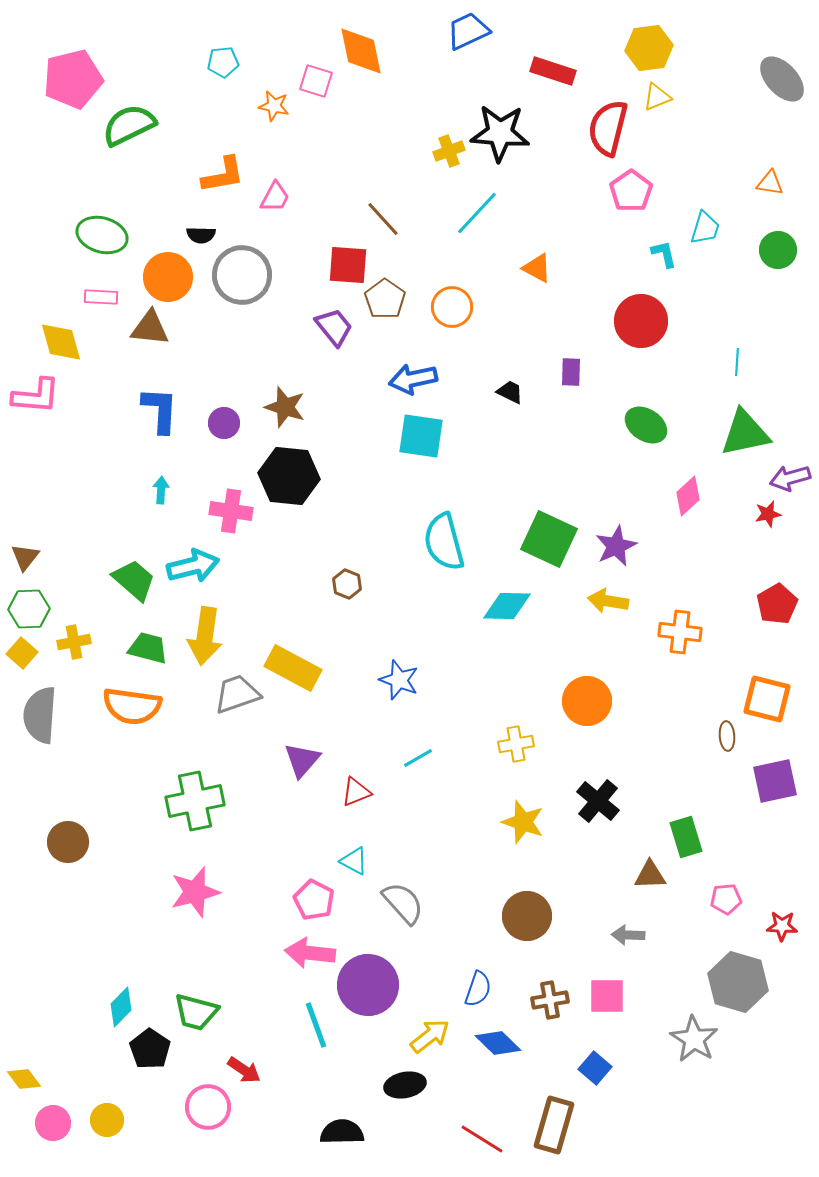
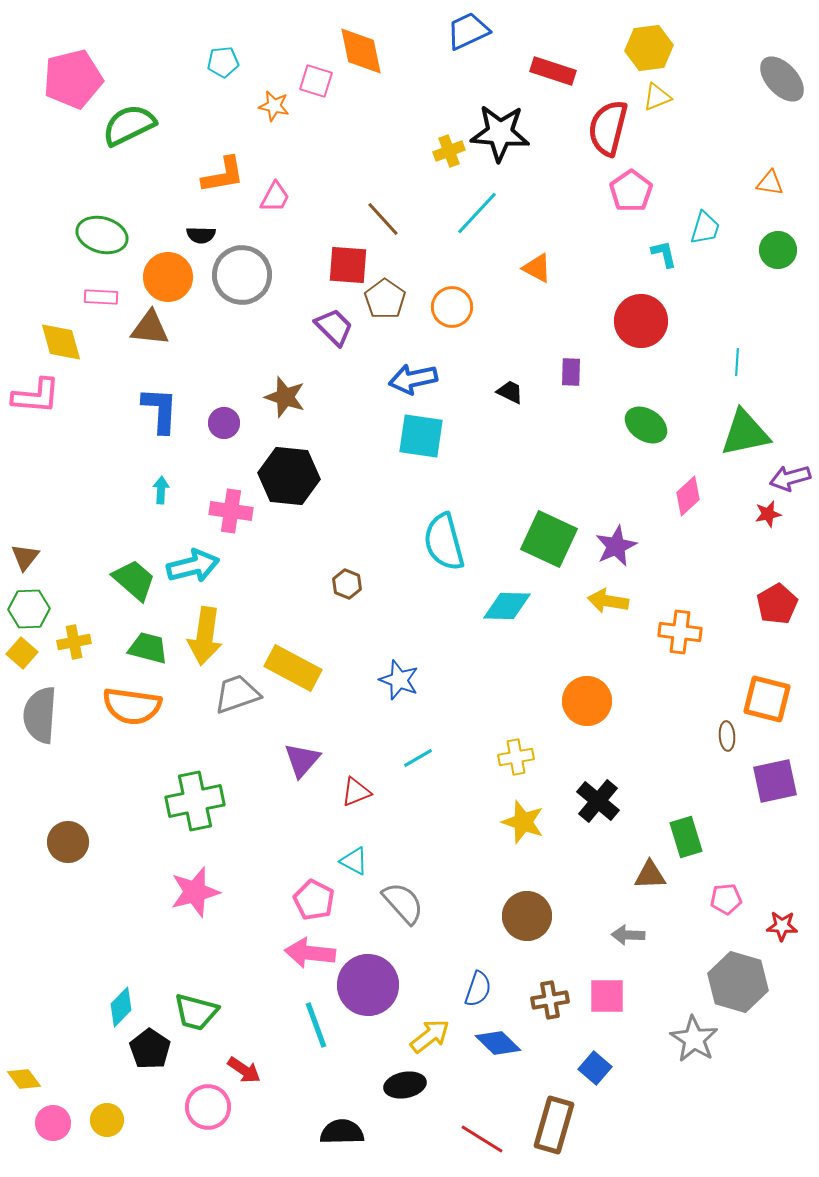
purple trapezoid at (334, 327): rotated 6 degrees counterclockwise
brown star at (285, 407): moved 10 px up
yellow cross at (516, 744): moved 13 px down
